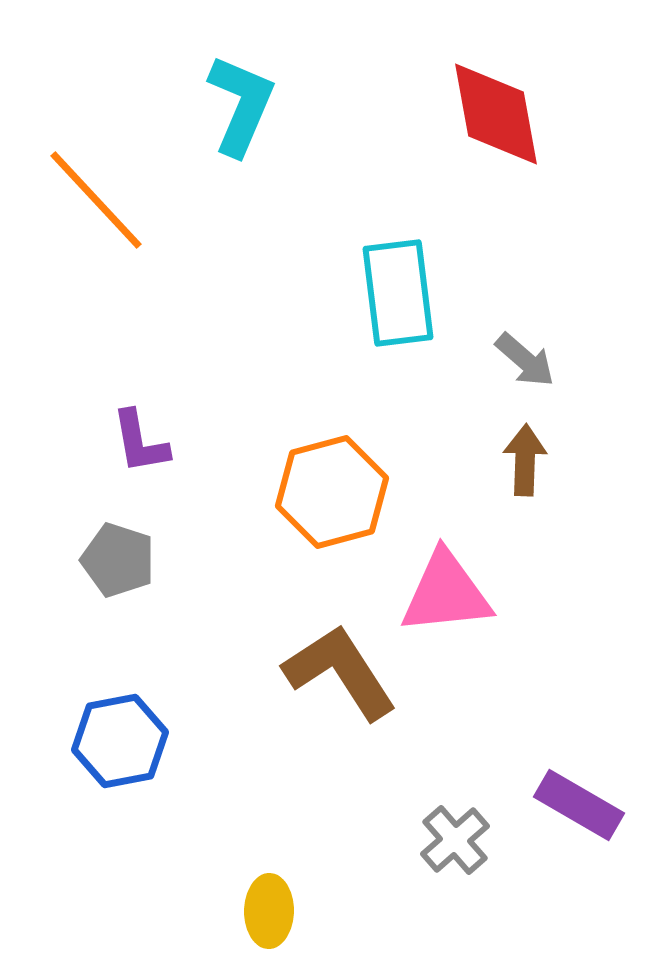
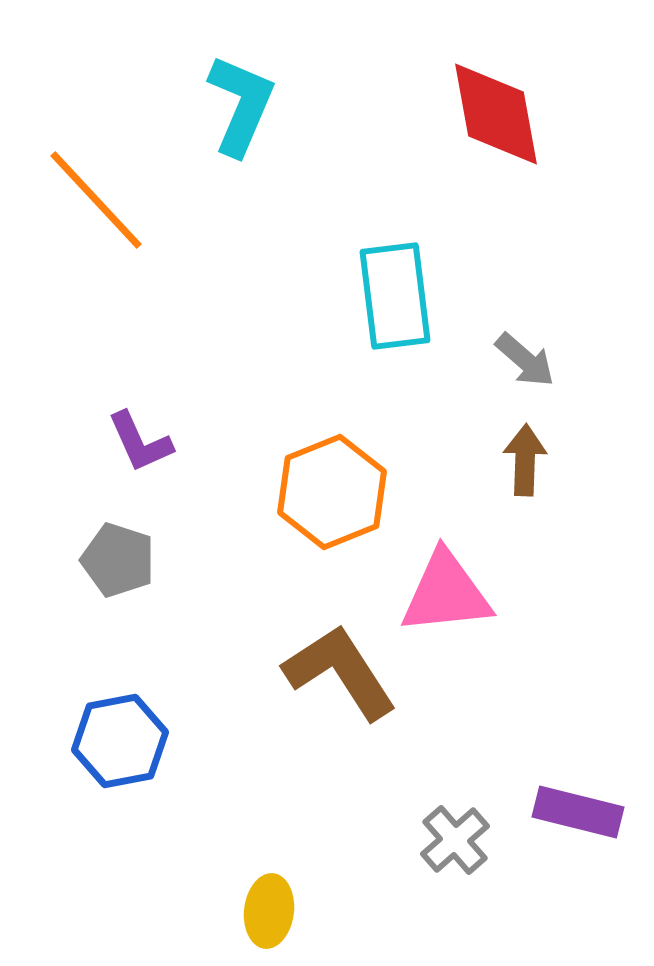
cyan rectangle: moved 3 px left, 3 px down
purple L-shape: rotated 14 degrees counterclockwise
orange hexagon: rotated 7 degrees counterclockwise
purple rectangle: moved 1 px left, 7 px down; rotated 16 degrees counterclockwise
yellow ellipse: rotated 6 degrees clockwise
